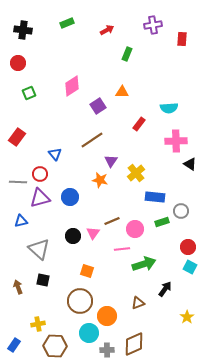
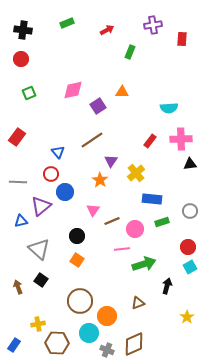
green rectangle at (127, 54): moved 3 px right, 2 px up
red circle at (18, 63): moved 3 px right, 4 px up
pink diamond at (72, 86): moved 1 px right, 4 px down; rotated 20 degrees clockwise
red rectangle at (139, 124): moved 11 px right, 17 px down
pink cross at (176, 141): moved 5 px right, 2 px up
blue triangle at (55, 154): moved 3 px right, 2 px up
black triangle at (190, 164): rotated 40 degrees counterclockwise
red circle at (40, 174): moved 11 px right
orange star at (100, 180): rotated 21 degrees clockwise
blue circle at (70, 197): moved 5 px left, 5 px up
blue rectangle at (155, 197): moved 3 px left, 2 px down
purple triangle at (40, 198): moved 1 px right, 8 px down; rotated 25 degrees counterclockwise
gray circle at (181, 211): moved 9 px right
pink triangle at (93, 233): moved 23 px up
black circle at (73, 236): moved 4 px right
cyan square at (190, 267): rotated 32 degrees clockwise
orange square at (87, 271): moved 10 px left, 11 px up; rotated 16 degrees clockwise
black square at (43, 280): moved 2 px left; rotated 24 degrees clockwise
black arrow at (165, 289): moved 2 px right, 3 px up; rotated 21 degrees counterclockwise
brown hexagon at (55, 346): moved 2 px right, 3 px up
gray cross at (107, 350): rotated 24 degrees clockwise
